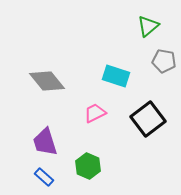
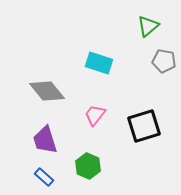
cyan rectangle: moved 17 px left, 13 px up
gray diamond: moved 10 px down
pink trapezoid: moved 2 px down; rotated 25 degrees counterclockwise
black square: moved 4 px left, 7 px down; rotated 20 degrees clockwise
purple trapezoid: moved 2 px up
